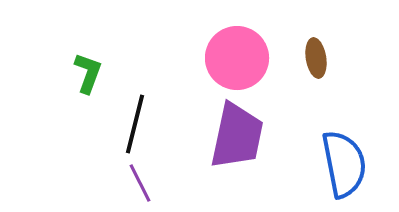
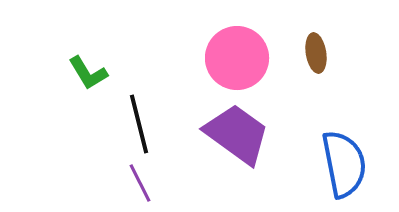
brown ellipse: moved 5 px up
green L-shape: rotated 129 degrees clockwise
black line: moved 4 px right; rotated 28 degrees counterclockwise
purple trapezoid: moved 2 px up; rotated 66 degrees counterclockwise
